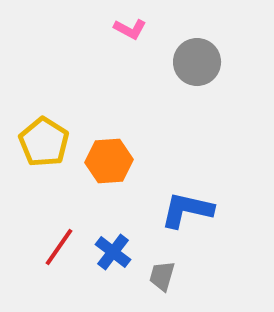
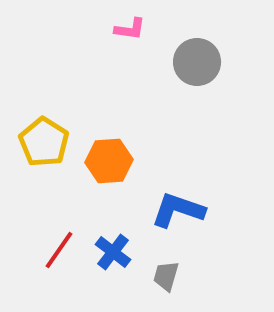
pink L-shape: rotated 20 degrees counterclockwise
blue L-shape: moved 9 px left; rotated 6 degrees clockwise
red line: moved 3 px down
gray trapezoid: moved 4 px right
